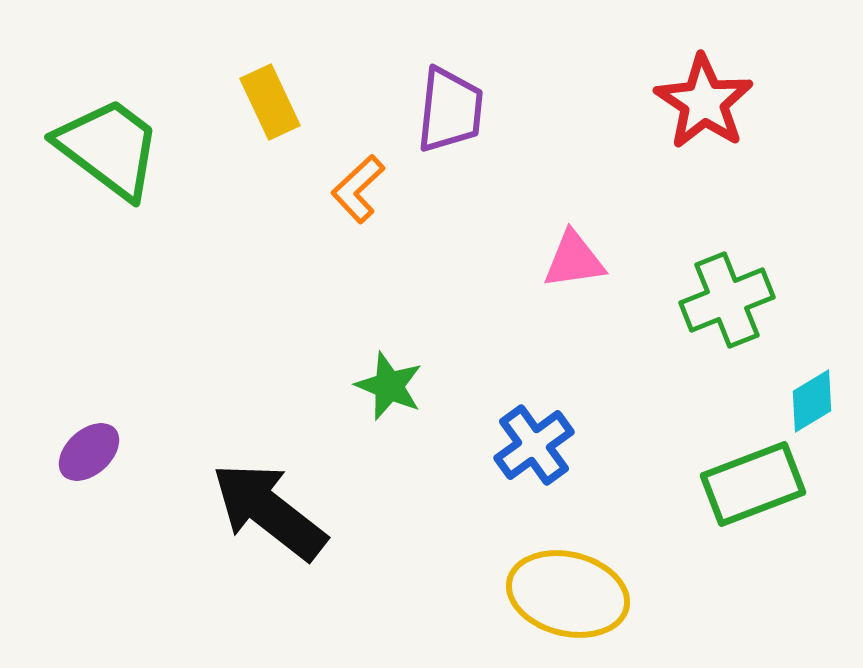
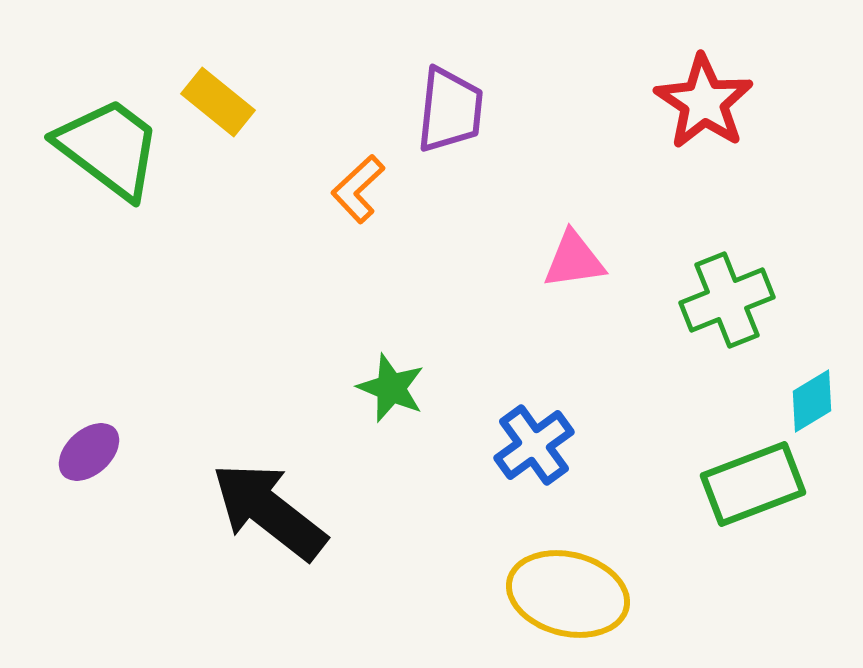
yellow rectangle: moved 52 px left; rotated 26 degrees counterclockwise
green star: moved 2 px right, 2 px down
